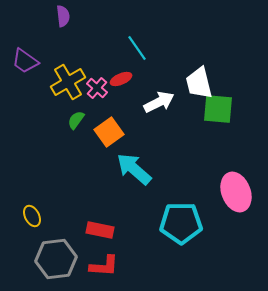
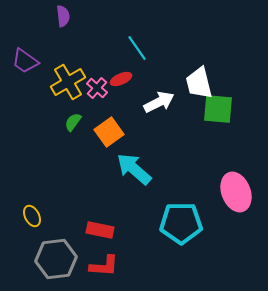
green semicircle: moved 3 px left, 2 px down
